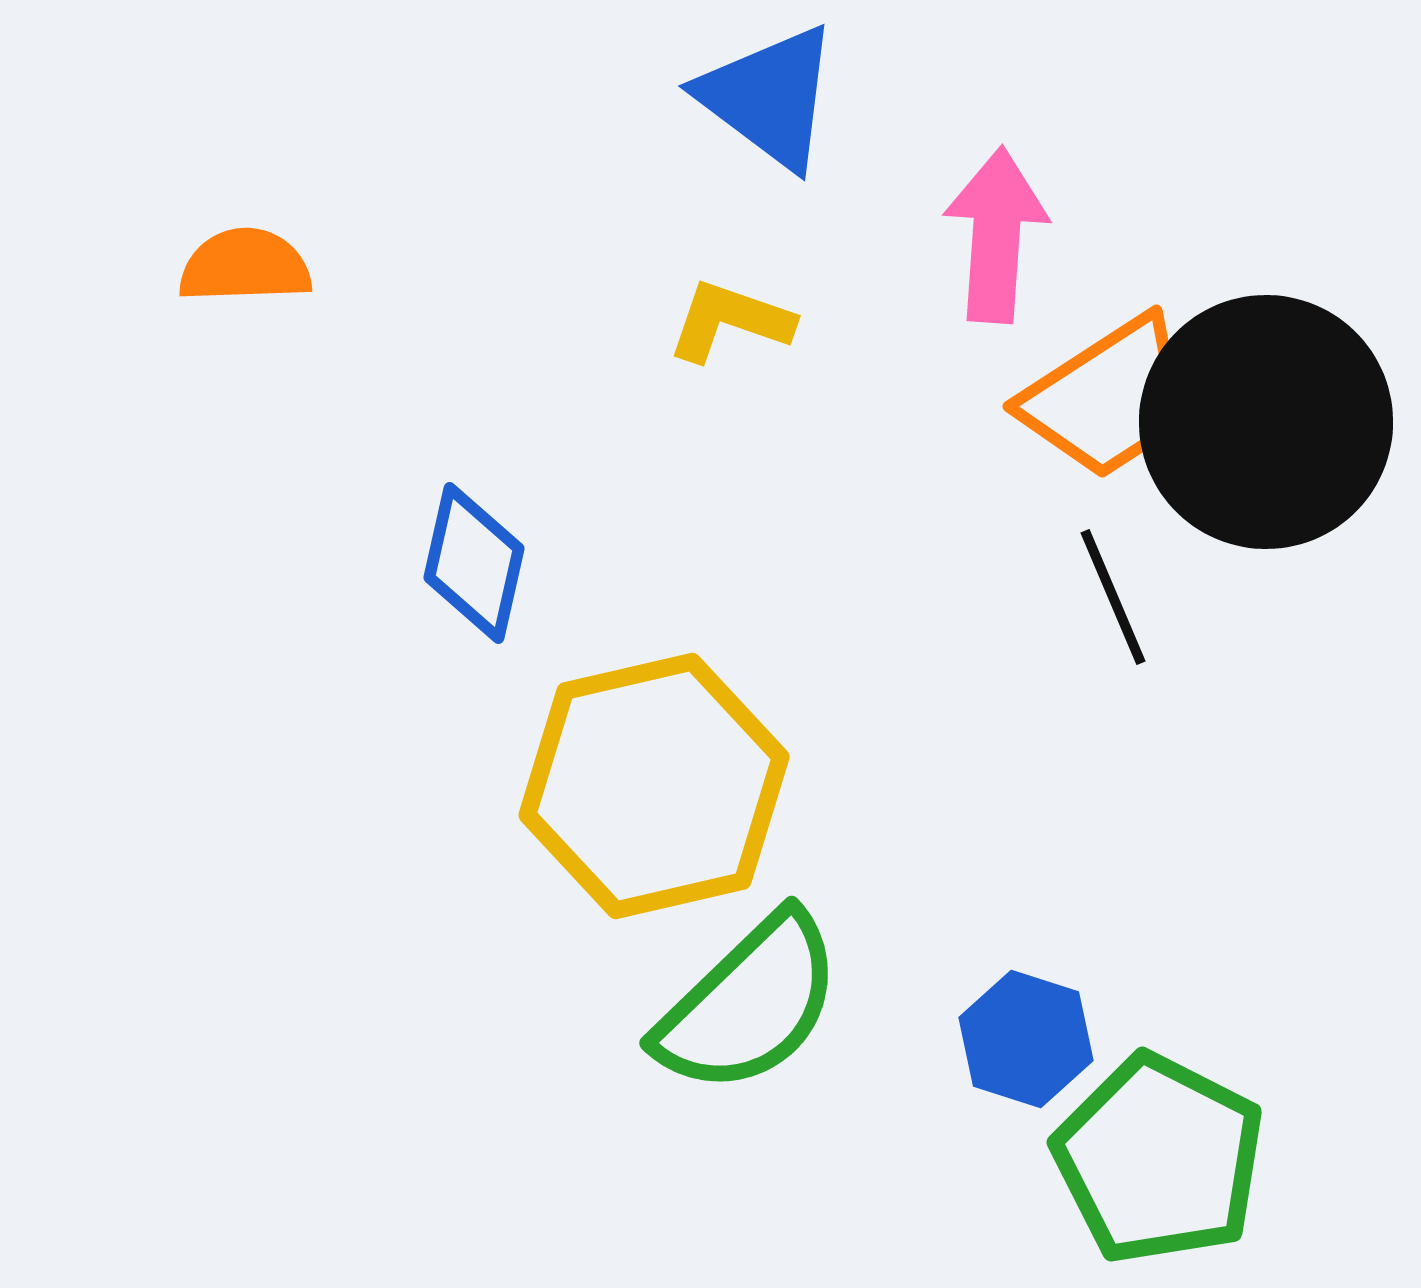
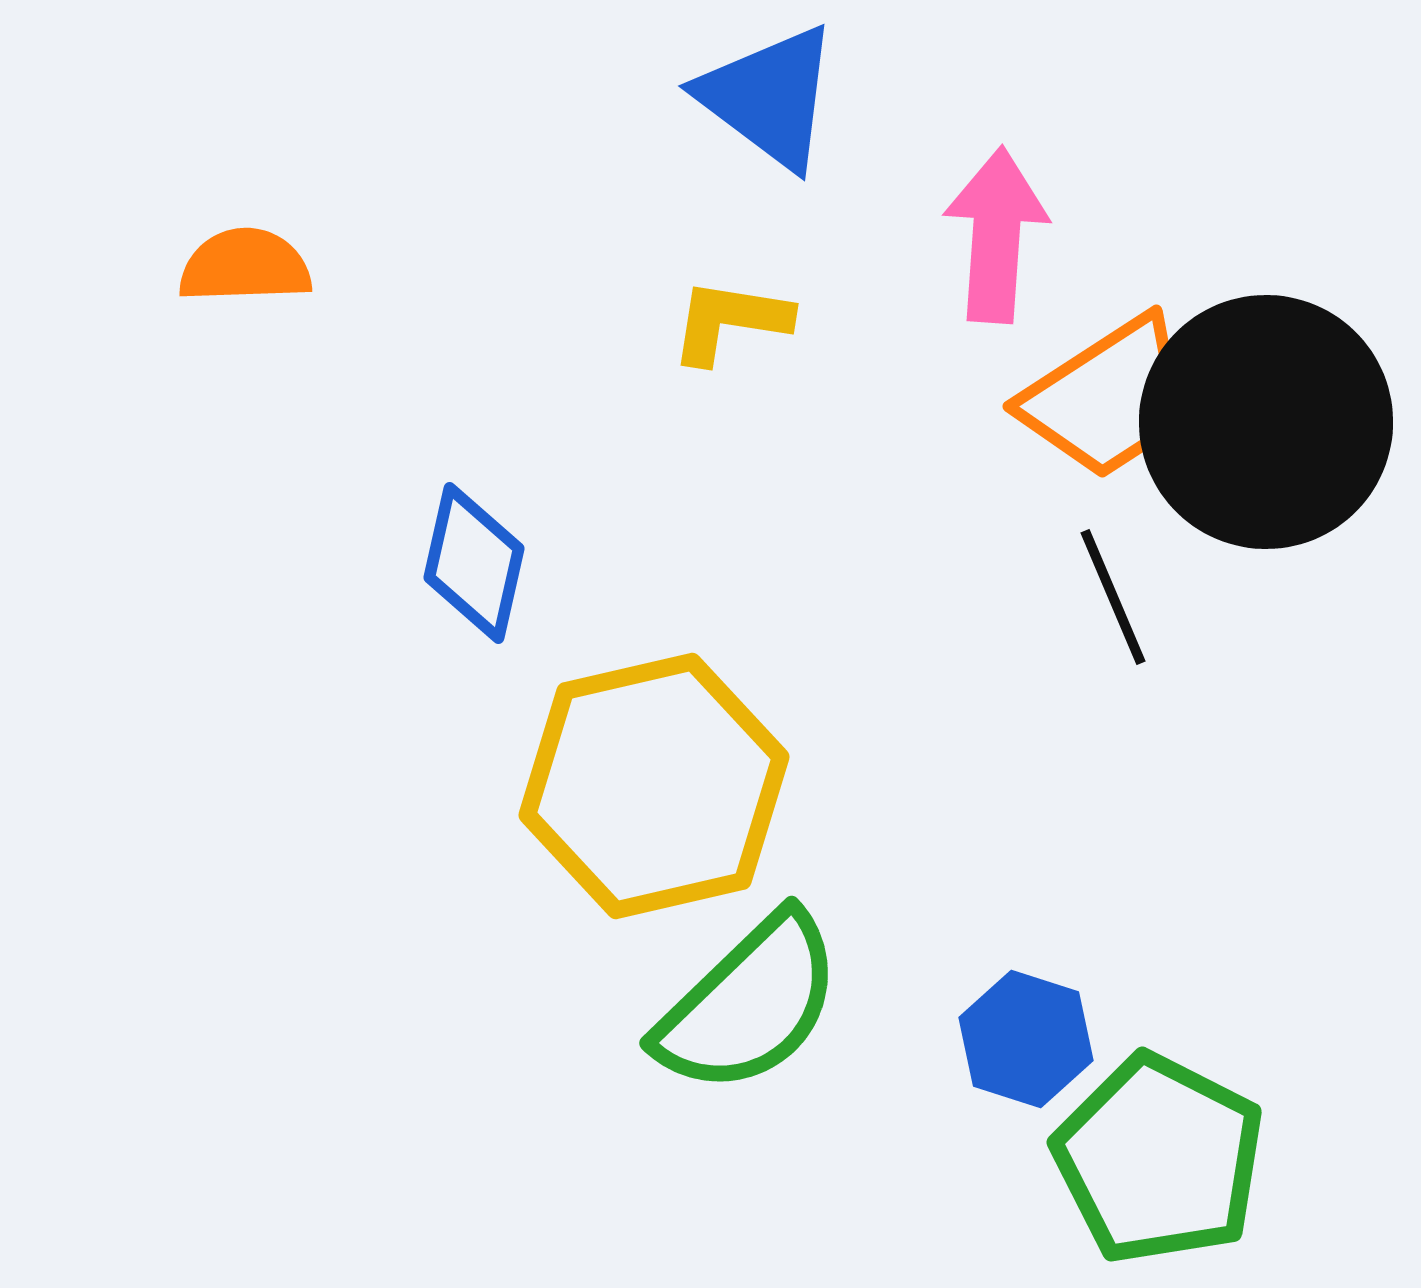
yellow L-shape: rotated 10 degrees counterclockwise
